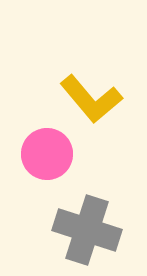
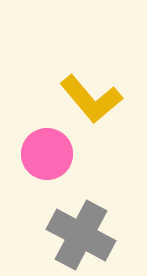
gray cross: moved 6 px left, 5 px down; rotated 10 degrees clockwise
